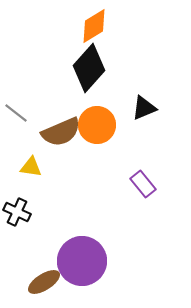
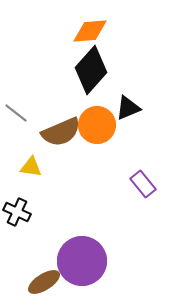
orange diamond: moved 4 px left, 5 px down; rotated 27 degrees clockwise
black diamond: moved 2 px right, 2 px down
black triangle: moved 16 px left
